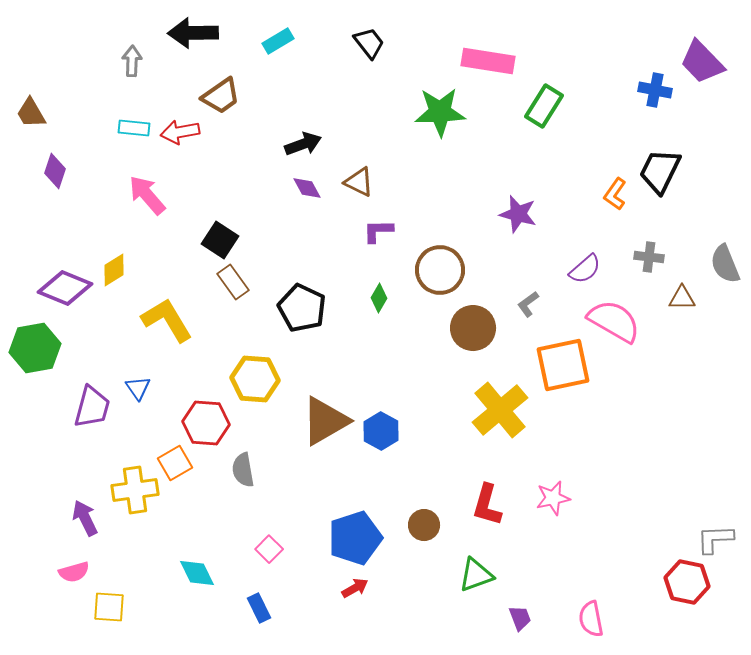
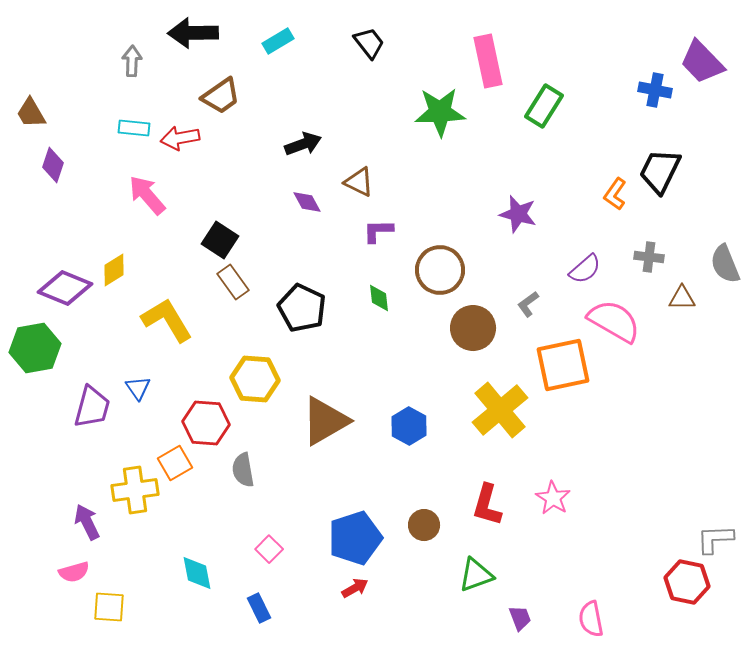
pink rectangle at (488, 61): rotated 69 degrees clockwise
red arrow at (180, 132): moved 6 px down
purple diamond at (55, 171): moved 2 px left, 6 px up
purple diamond at (307, 188): moved 14 px down
green diamond at (379, 298): rotated 36 degrees counterclockwise
blue hexagon at (381, 431): moved 28 px right, 5 px up
pink star at (553, 498): rotated 28 degrees counterclockwise
purple arrow at (85, 518): moved 2 px right, 4 px down
cyan diamond at (197, 573): rotated 15 degrees clockwise
